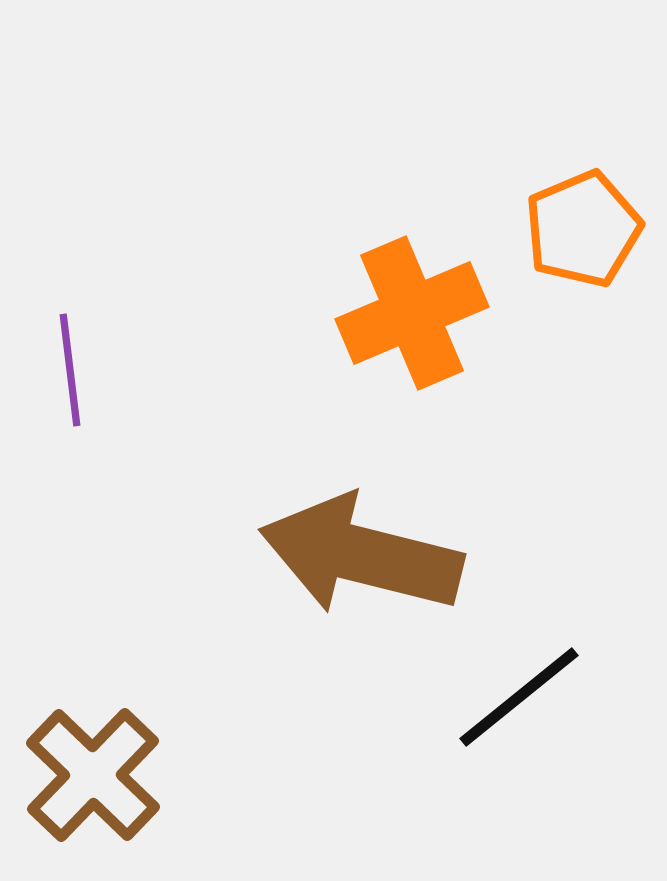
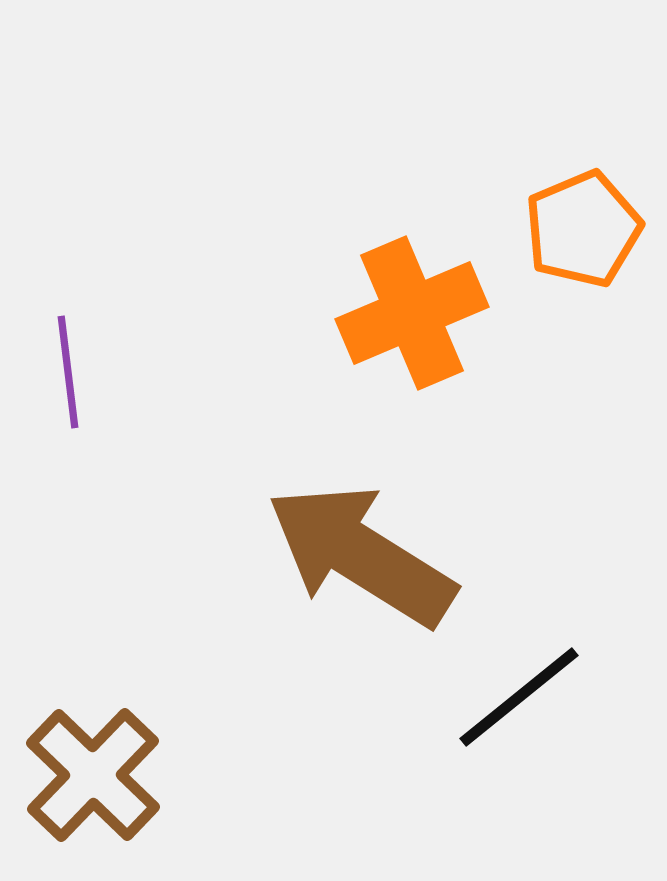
purple line: moved 2 px left, 2 px down
brown arrow: rotated 18 degrees clockwise
